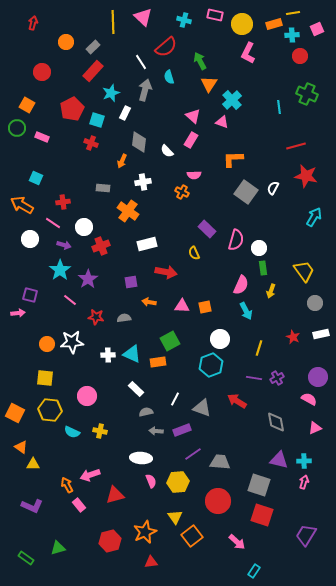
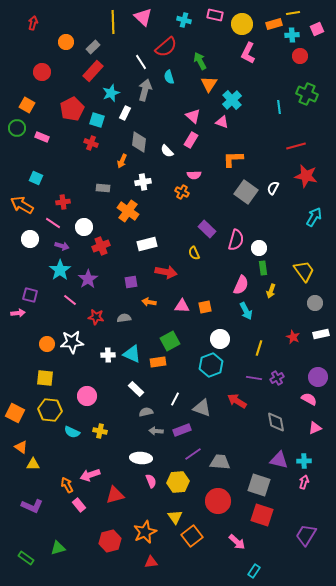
purple arrow at (64, 245): moved 2 px left, 1 px down
